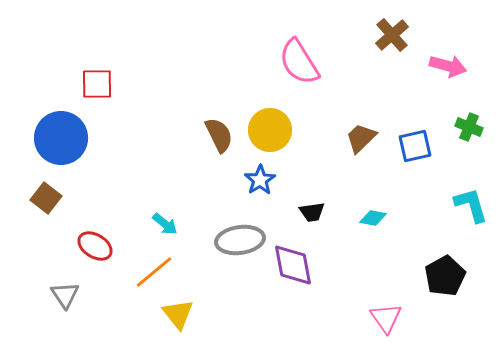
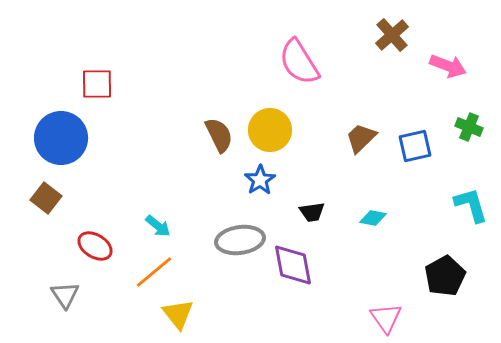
pink arrow: rotated 6 degrees clockwise
cyan arrow: moved 7 px left, 2 px down
